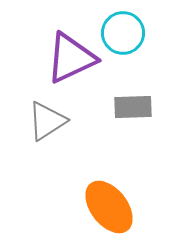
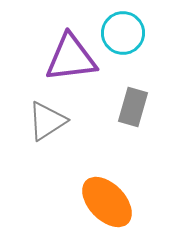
purple triangle: rotated 18 degrees clockwise
gray rectangle: rotated 72 degrees counterclockwise
orange ellipse: moved 2 px left, 5 px up; rotated 6 degrees counterclockwise
